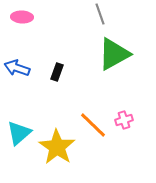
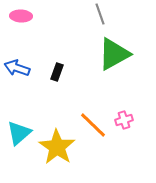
pink ellipse: moved 1 px left, 1 px up
